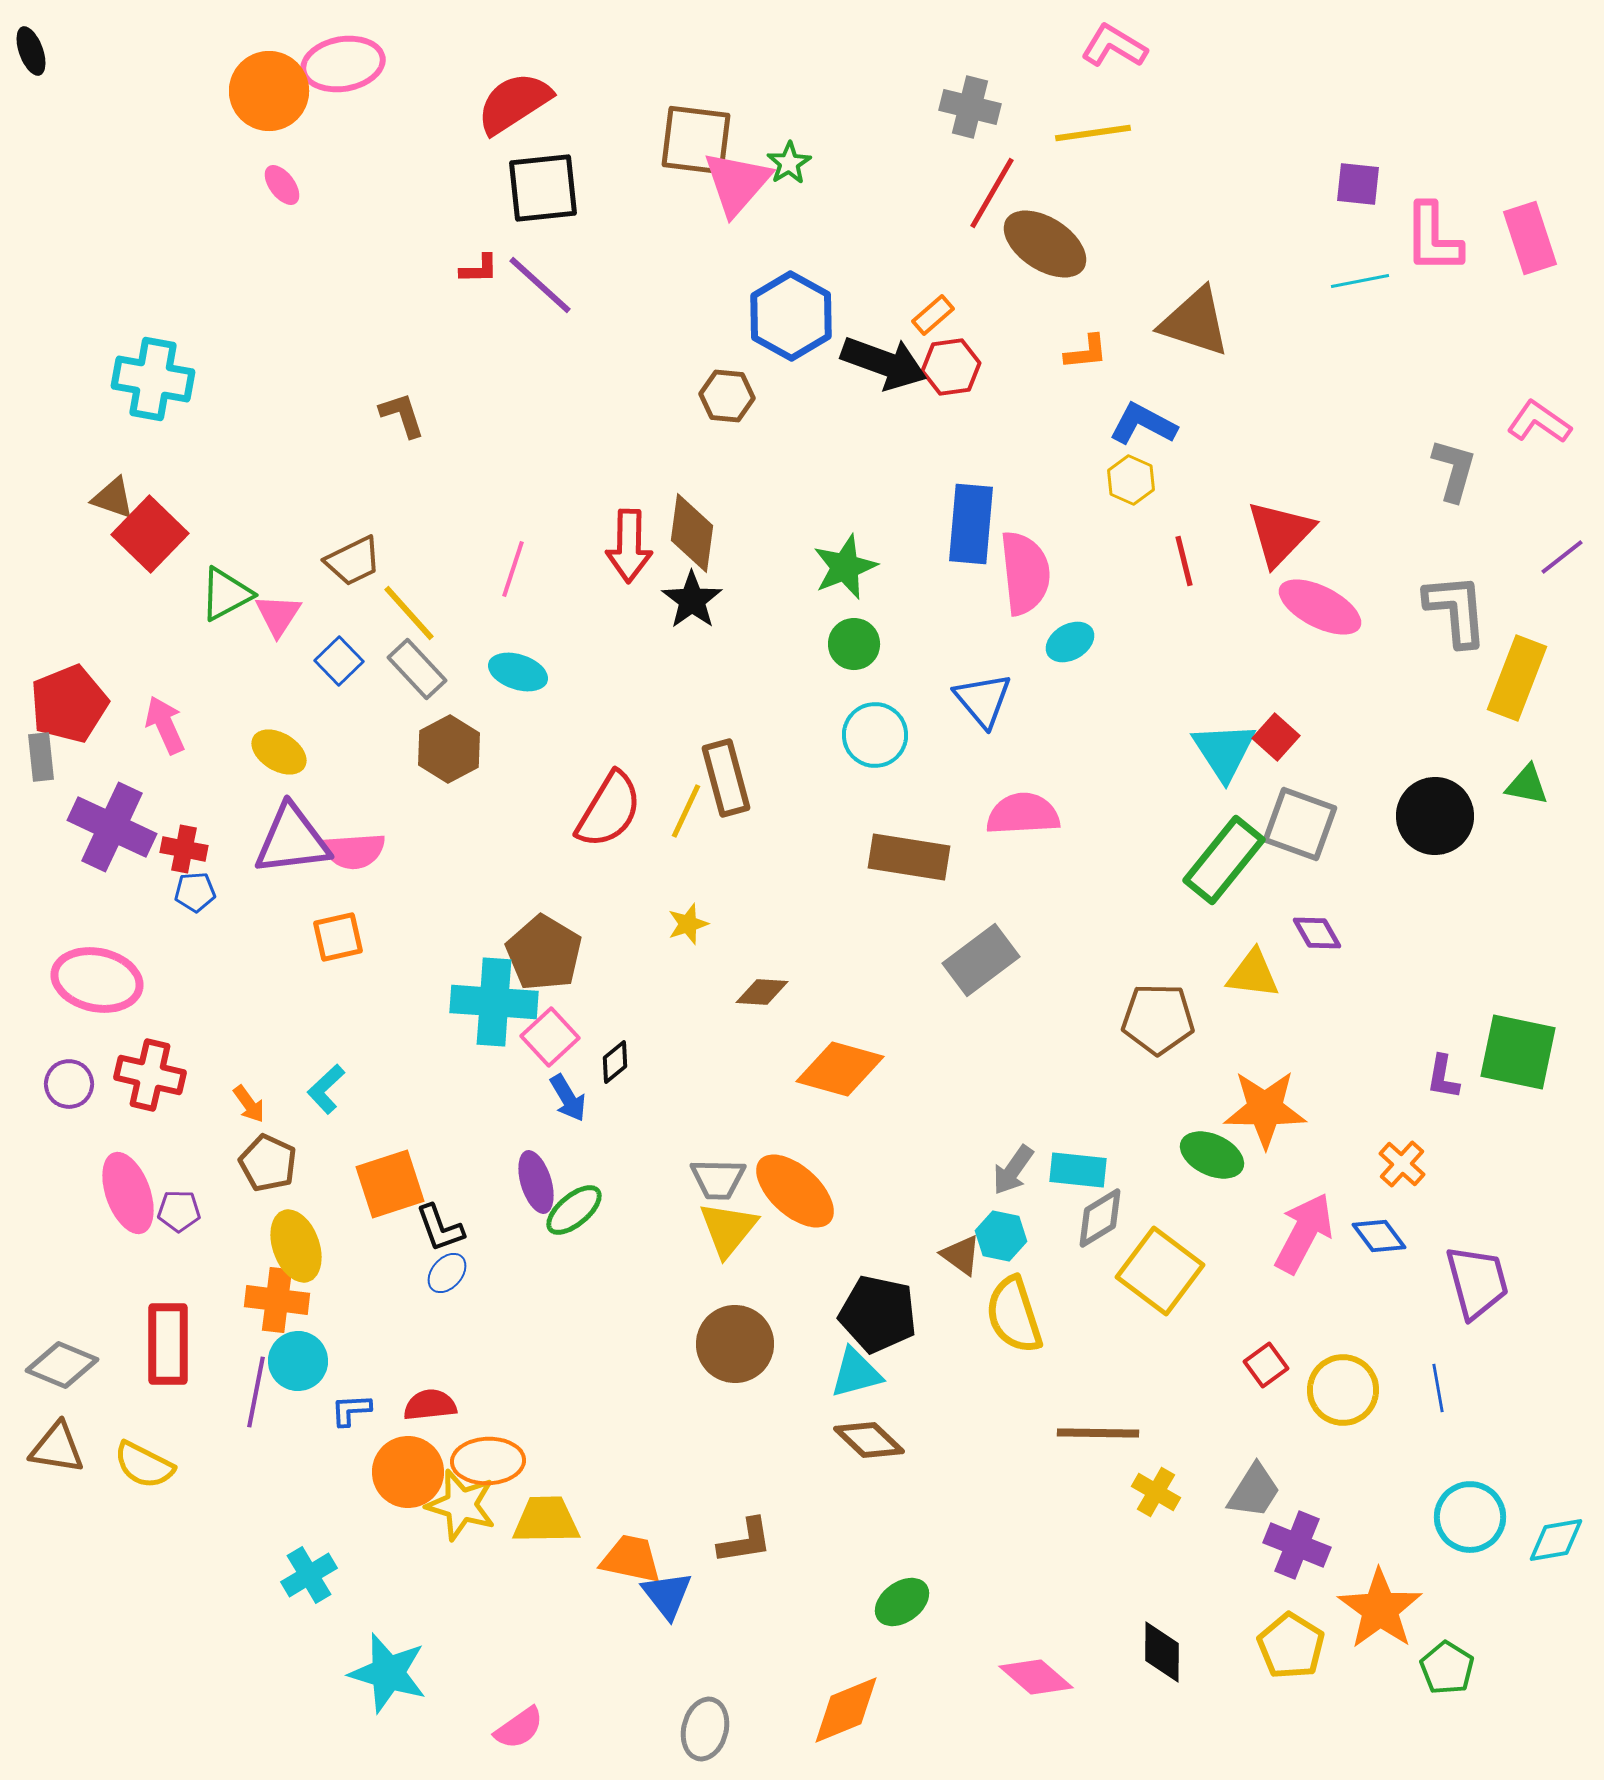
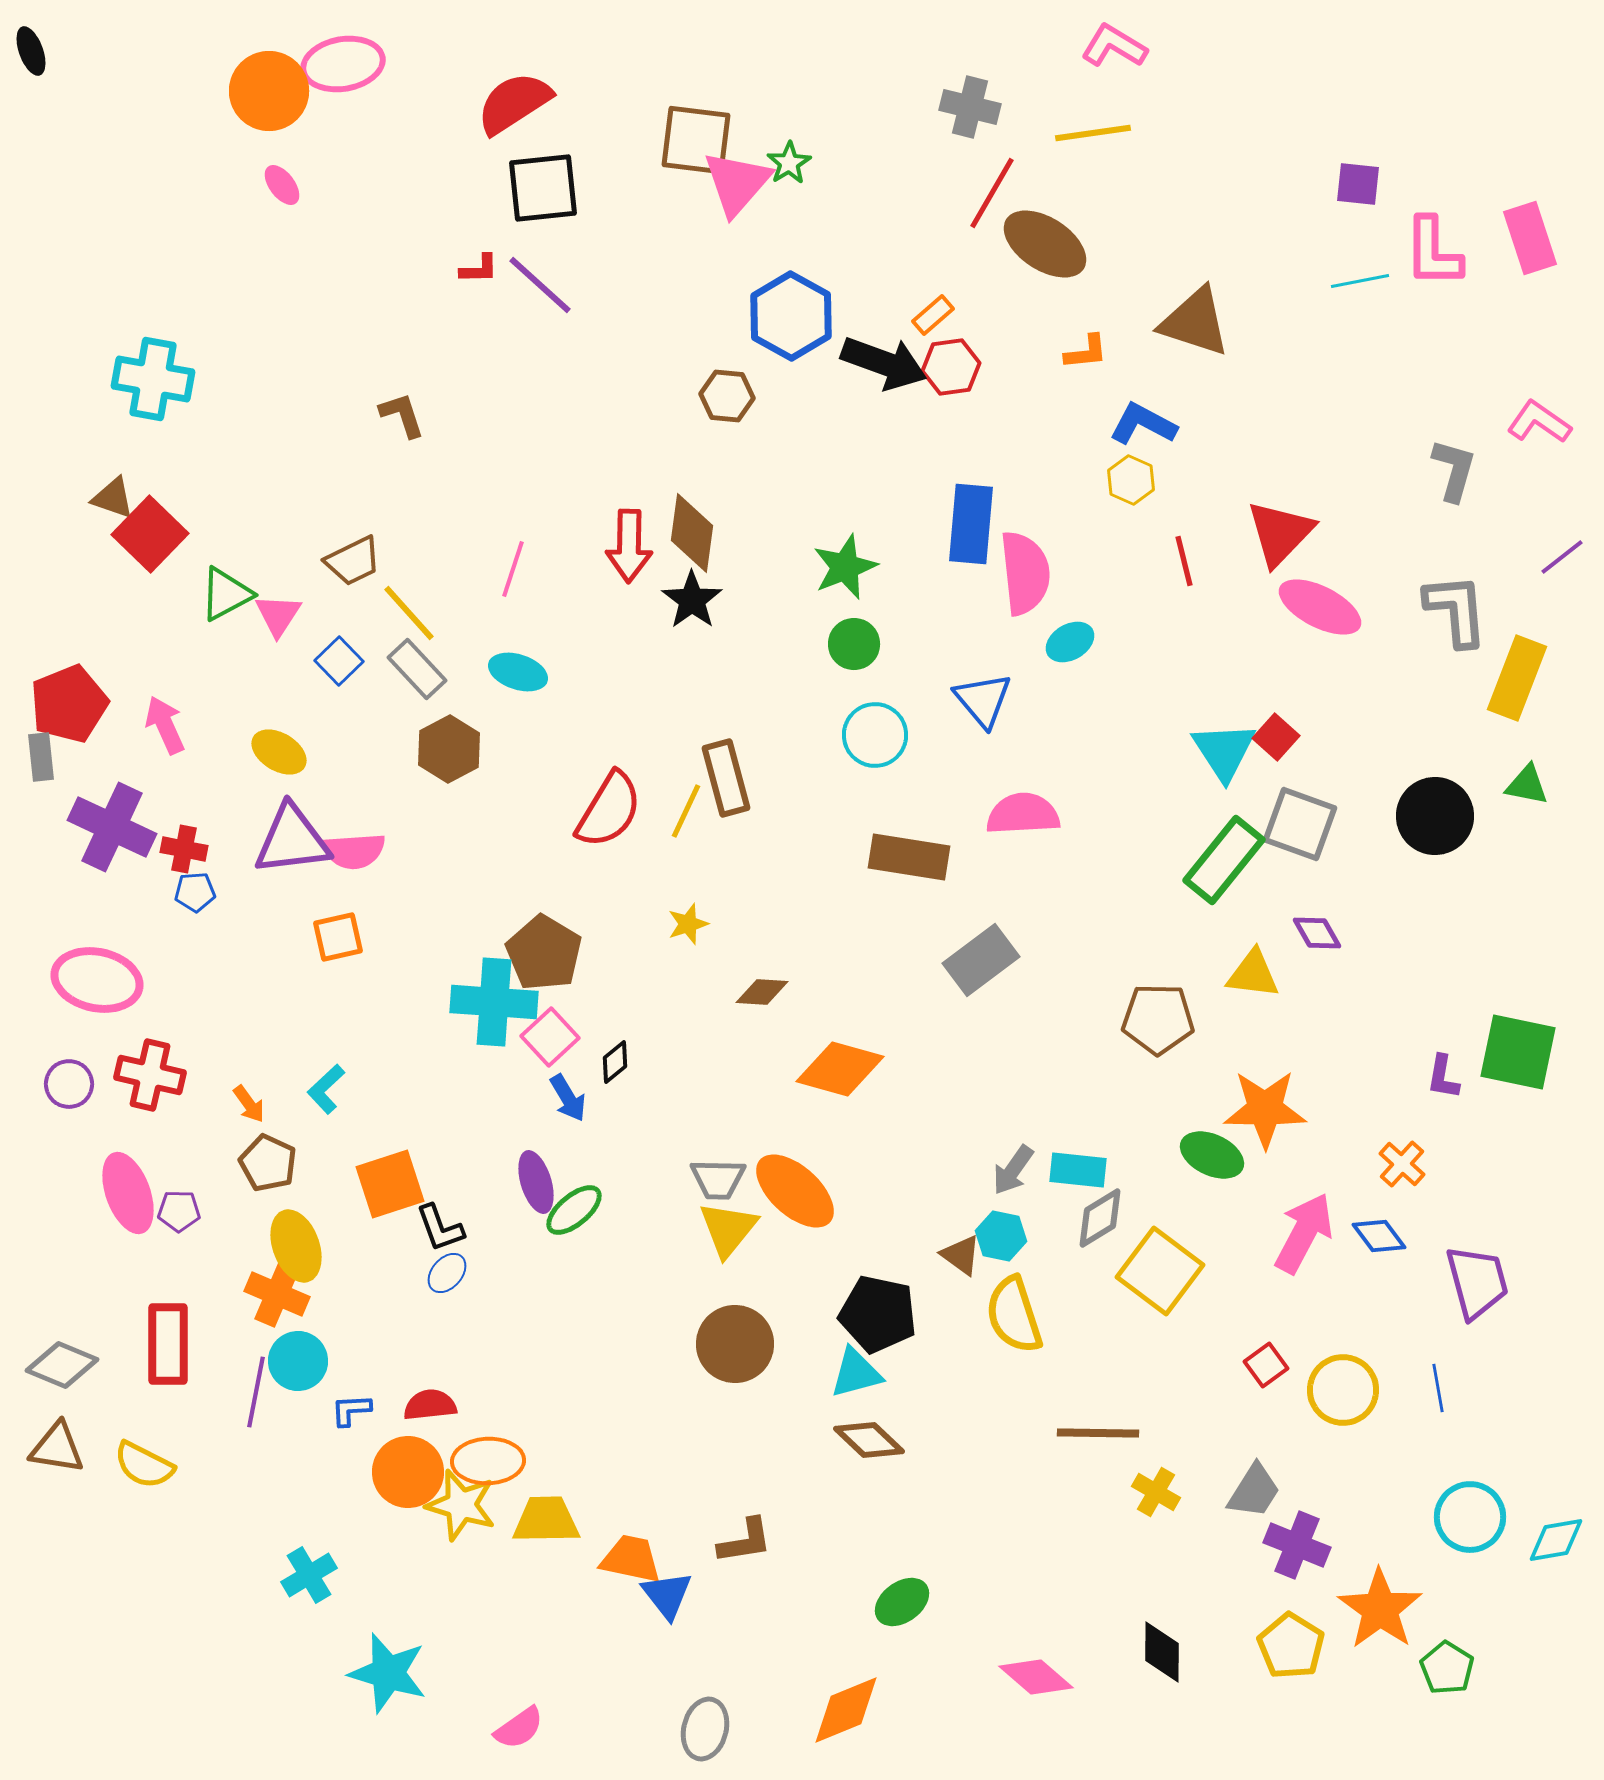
pink L-shape at (1433, 238): moved 14 px down
orange cross at (277, 1300): moved 6 px up; rotated 16 degrees clockwise
